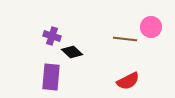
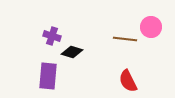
black diamond: rotated 25 degrees counterclockwise
purple rectangle: moved 3 px left, 1 px up
red semicircle: rotated 90 degrees clockwise
